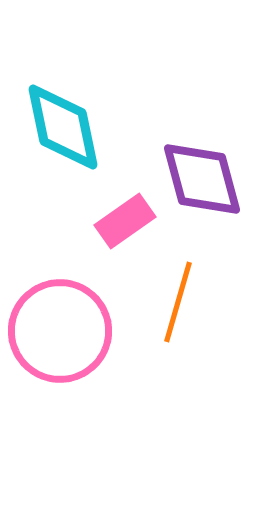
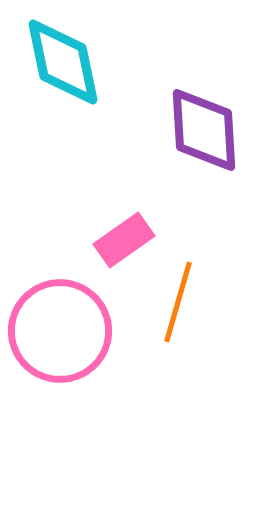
cyan diamond: moved 65 px up
purple diamond: moved 2 px right, 49 px up; rotated 12 degrees clockwise
pink rectangle: moved 1 px left, 19 px down
